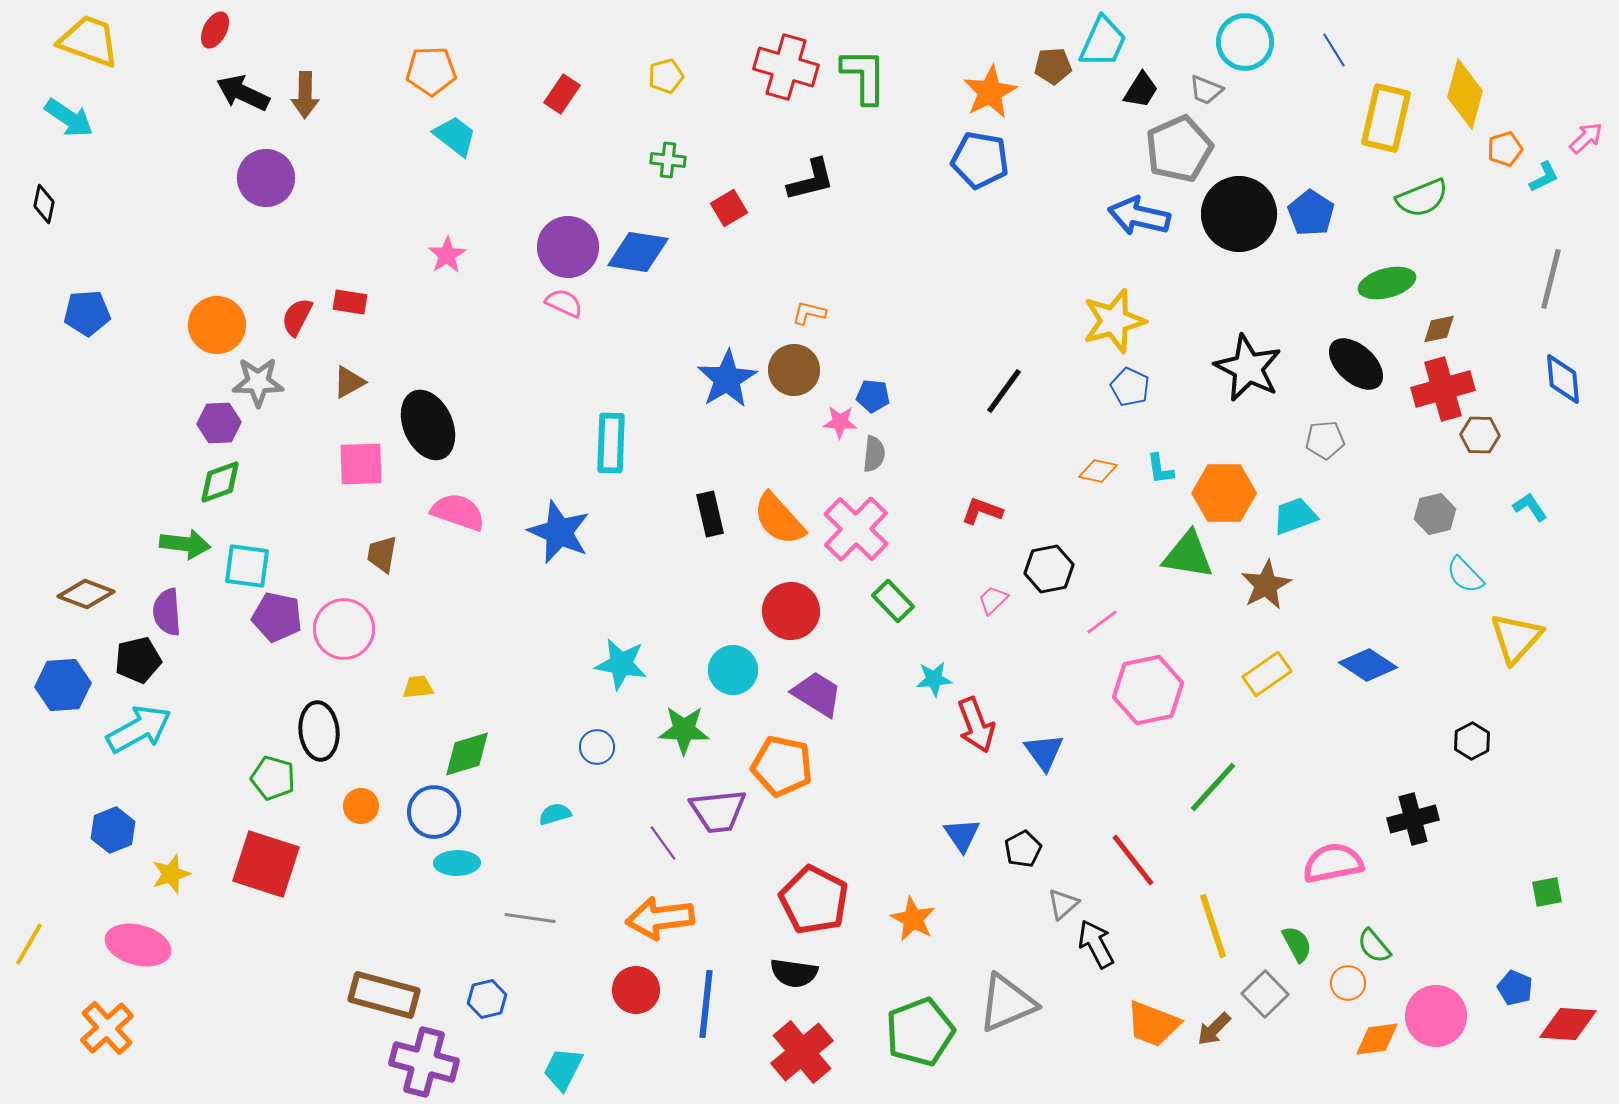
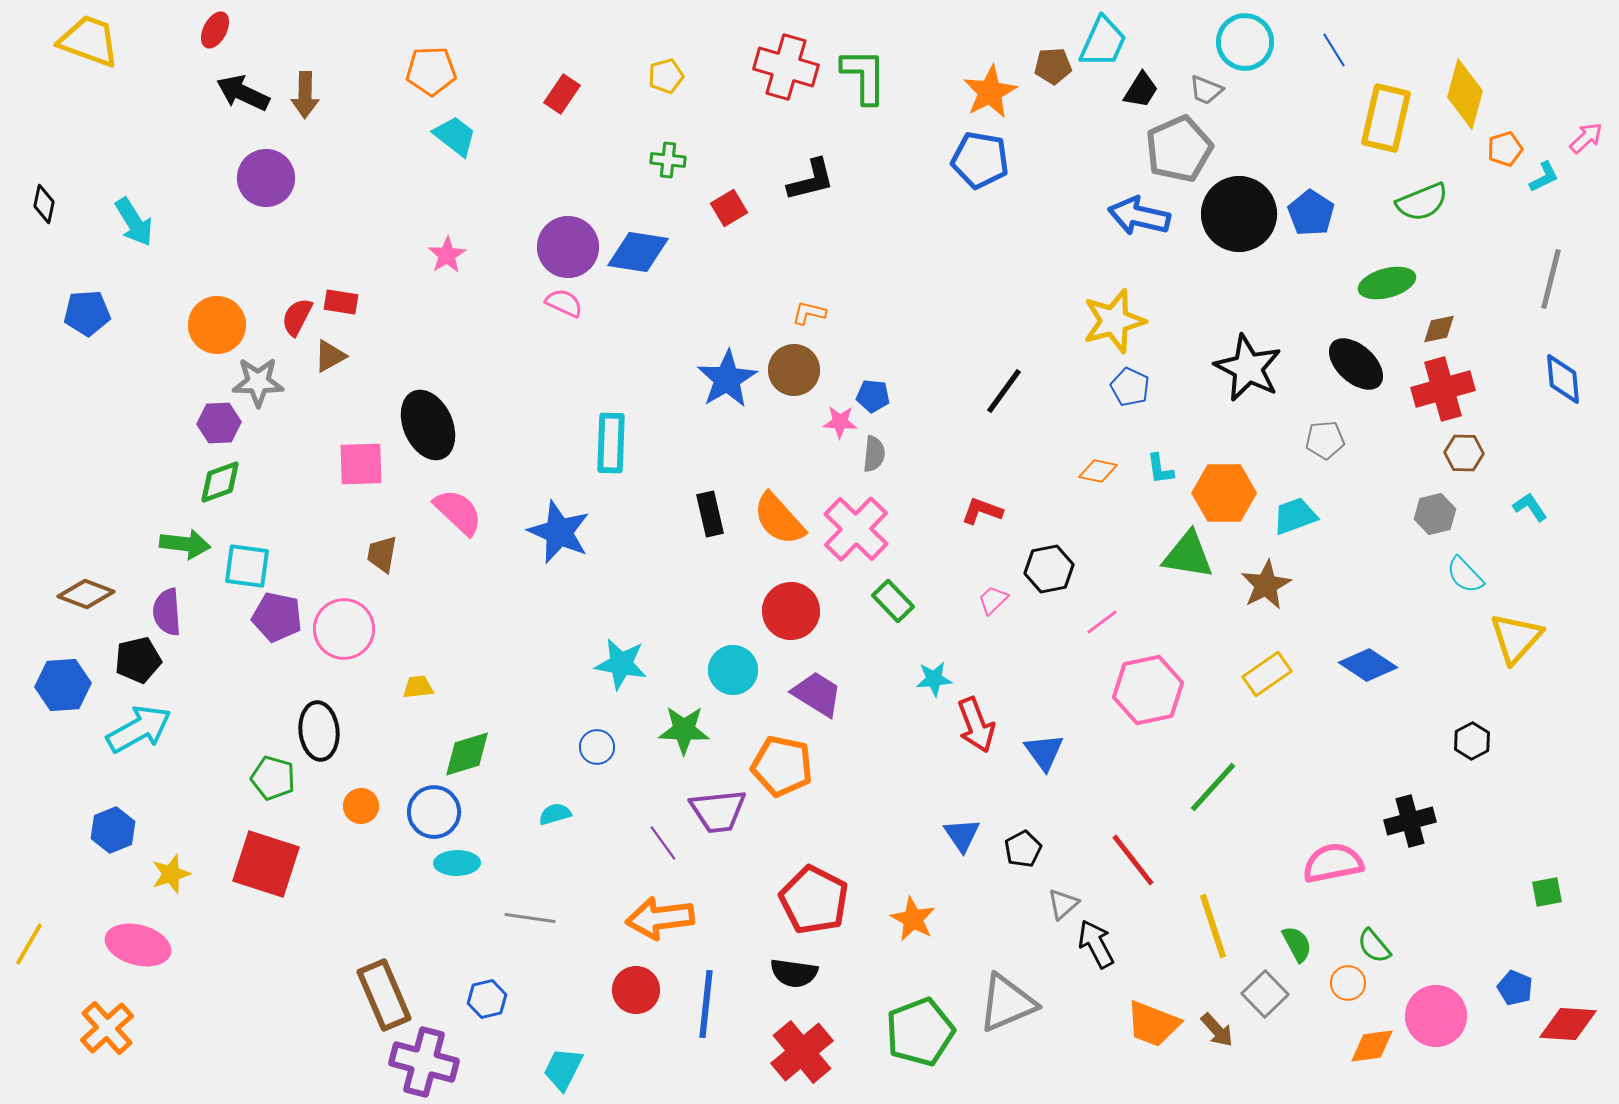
cyan arrow at (69, 118): moved 65 px right, 104 px down; rotated 24 degrees clockwise
green semicircle at (1422, 198): moved 4 px down
red rectangle at (350, 302): moved 9 px left
brown triangle at (349, 382): moved 19 px left, 26 px up
brown hexagon at (1480, 435): moved 16 px left, 18 px down
pink semicircle at (458, 512): rotated 24 degrees clockwise
black cross at (1413, 819): moved 3 px left, 2 px down
brown rectangle at (384, 995): rotated 52 degrees clockwise
brown arrow at (1214, 1029): moved 3 px right, 1 px down; rotated 87 degrees counterclockwise
orange diamond at (1377, 1039): moved 5 px left, 7 px down
